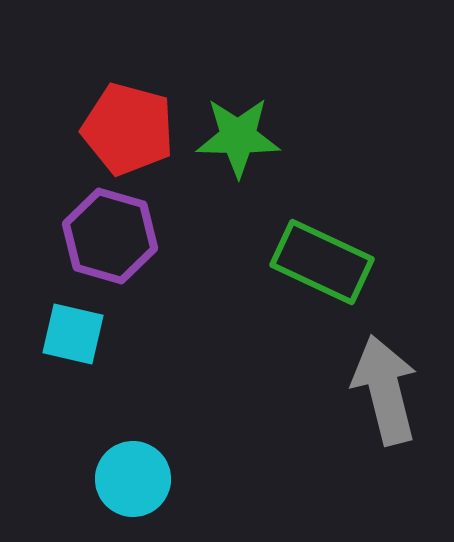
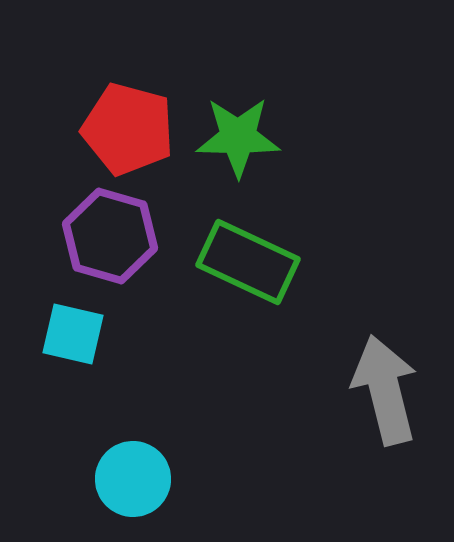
green rectangle: moved 74 px left
